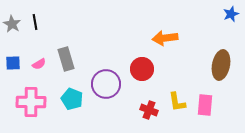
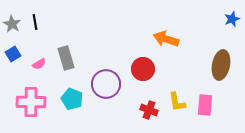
blue star: moved 1 px right, 5 px down
orange arrow: moved 1 px right, 1 px down; rotated 25 degrees clockwise
gray rectangle: moved 1 px up
blue square: moved 9 px up; rotated 28 degrees counterclockwise
red circle: moved 1 px right
